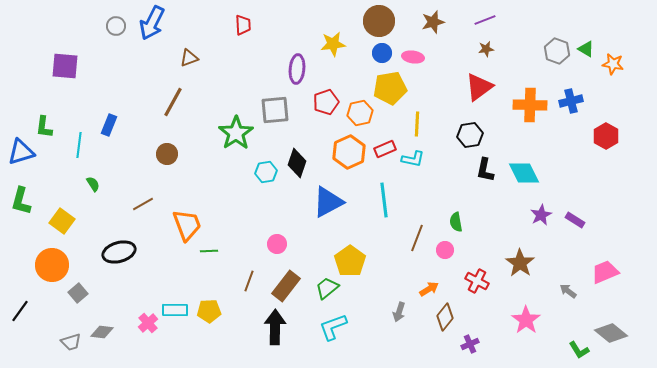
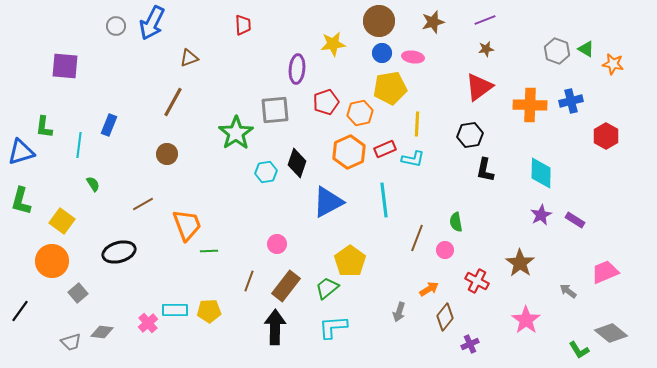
cyan diamond at (524, 173): moved 17 px right; rotated 28 degrees clockwise
orange circle at (52, 265): moved 4 px up
cyan L-shape at (333, 327): rotated 16 degrees clockwise
